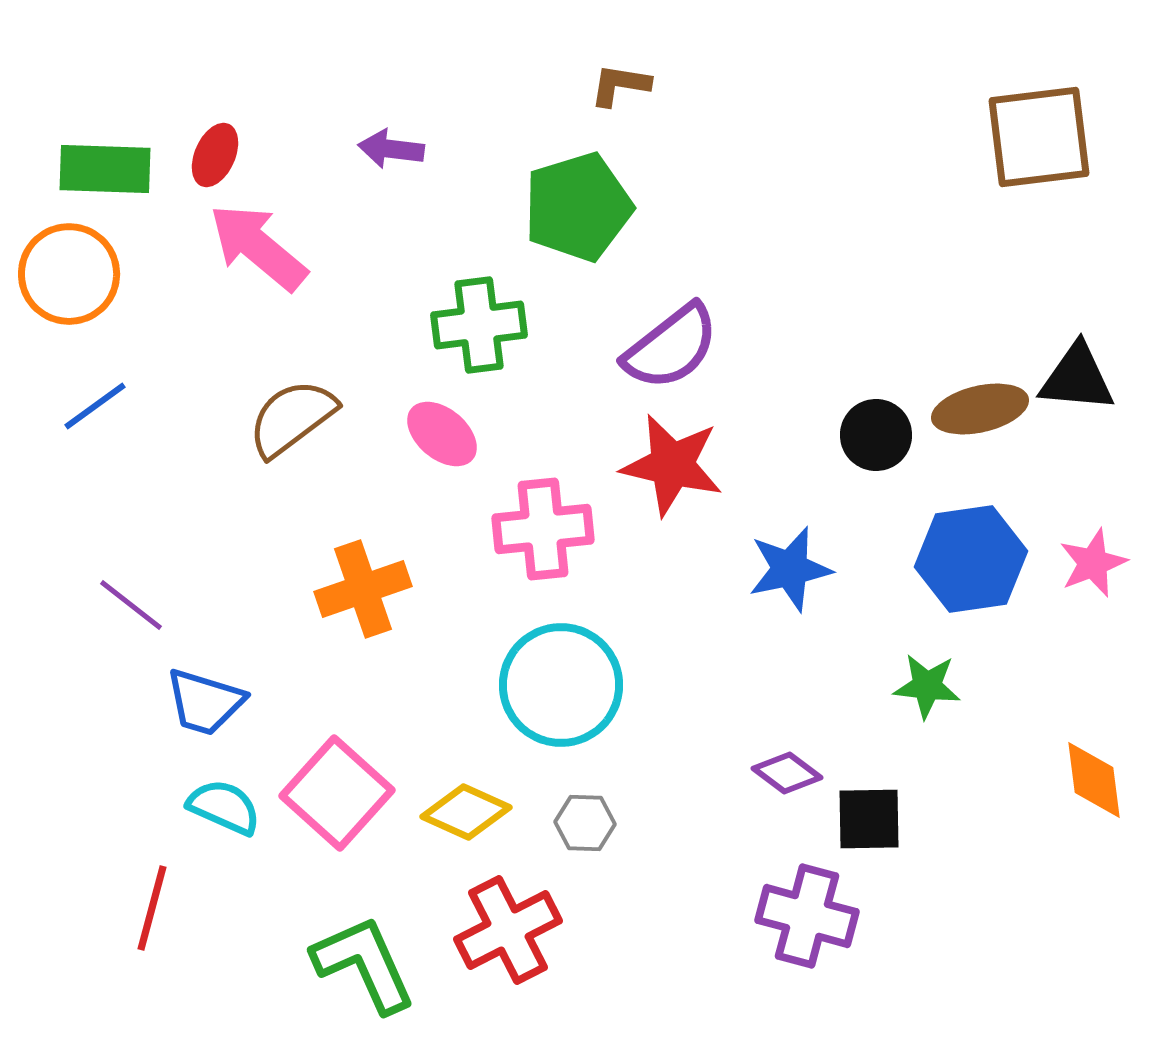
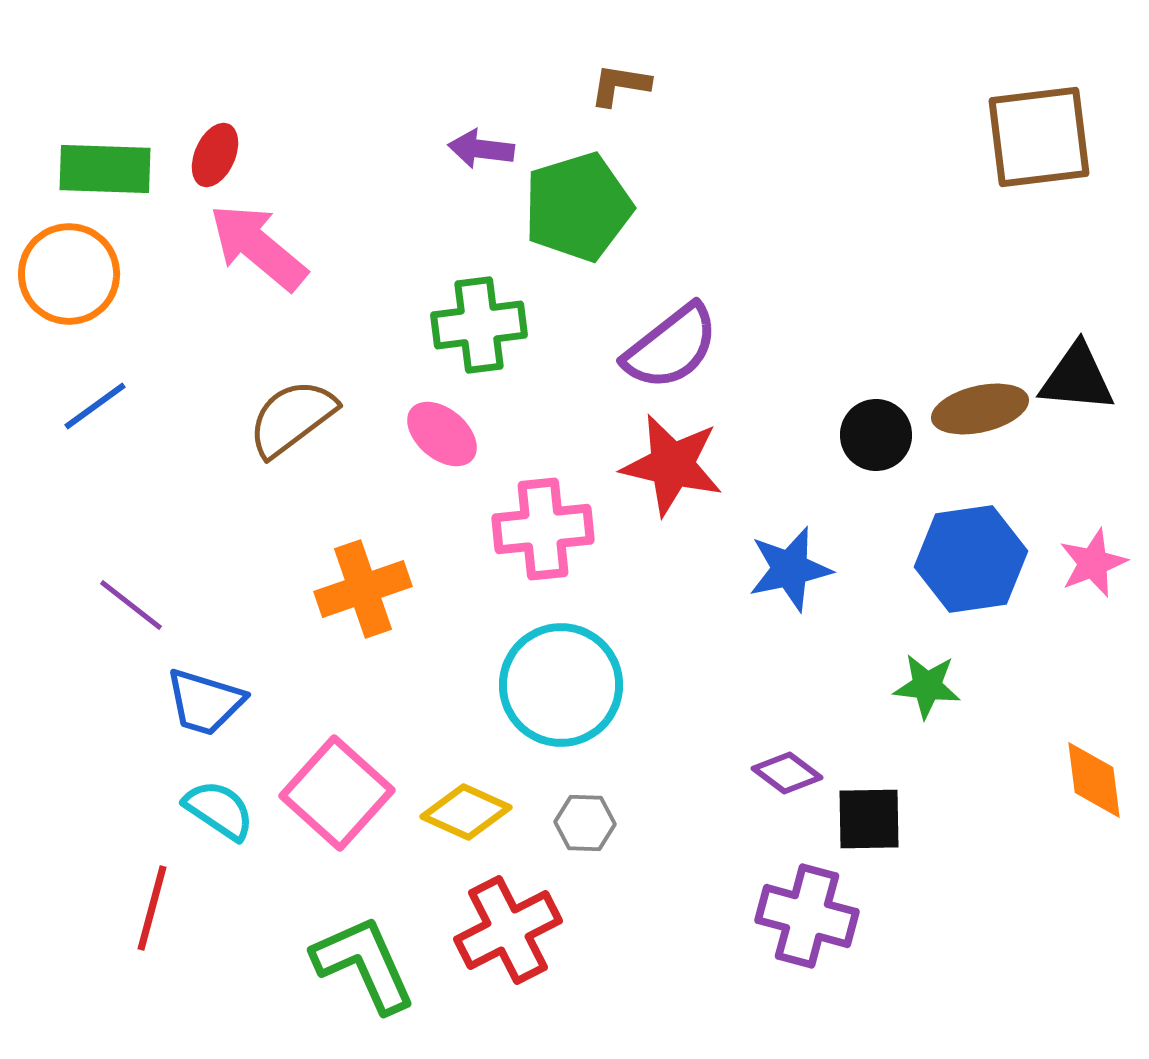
purple arrow: moved 90 px right
cyan semicircle: moved 5 px left, 3 px down; rotated 10 degrees clockwise
